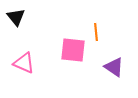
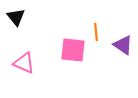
purple triangle: moved 9 px right, 22 px up
